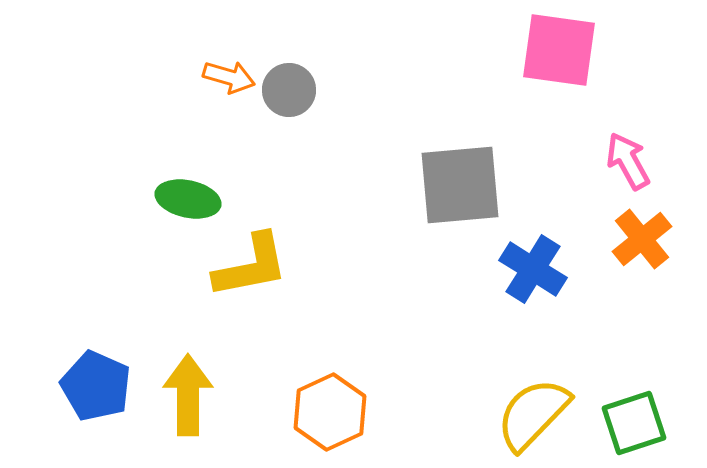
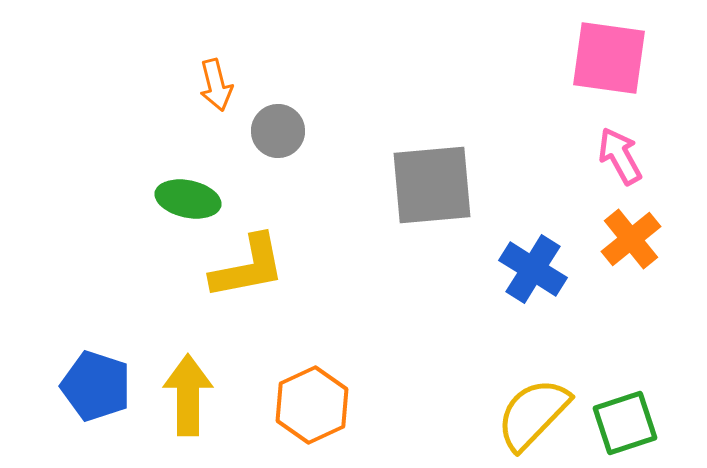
pink square: moved 50 px right, 8 px down
orange arrow: moved 13 px left, 8 px down; rotated 60 degrees clockwise
gray circle: moved 11 px left, 41 px down
pink arrow: moved 8 px left, 5 px up
gray square: moved 28 px left
orange cross: moved 11 px left
yellow L-shape: moved 3 px left, 1 px down
blue pentagon: rotated 6 degrees counterclockwise
orange hexagon: moved 18 px left, 7 px up
green square: moved 9 px left
